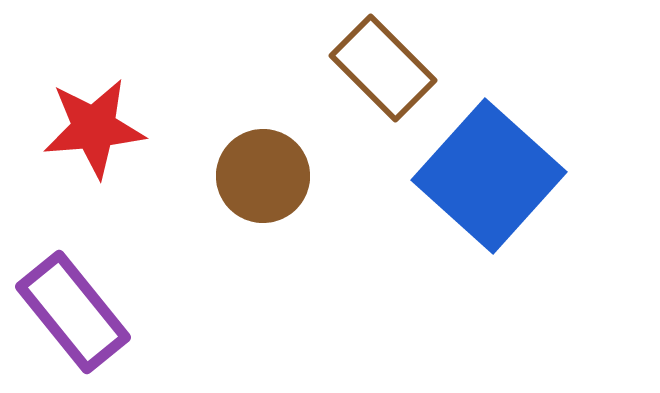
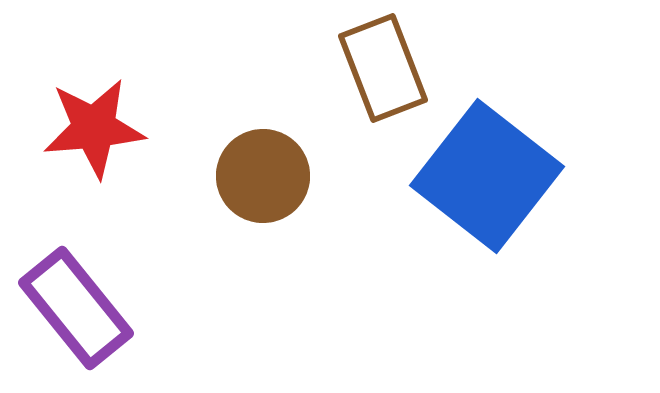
brown rectangle: rotated 24 degrees clockwise
blue square: moved 2 px left; rotated 4 degrees counterclockwise
purple rectangle: moved 3 px right, 4 px up
